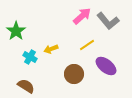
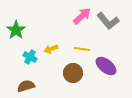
green star: moved 1 px up
yellow line: moved 5 px left, 4 px down; rotated 42 degrees clockwise
brown circle: moved 1 px left, 1 px up
brown semicircle: rotated 48 degrees counterclockwise
